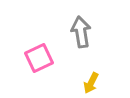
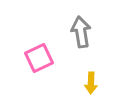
yellow arrow: rotated 25 degrees counterclockwise
